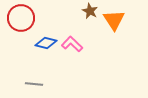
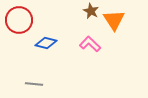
brown star: moved 1 px right
red circle: moved 2 px left, 2 px down
pink L-shape: moved 18 px right
